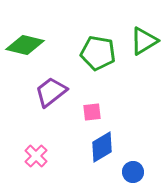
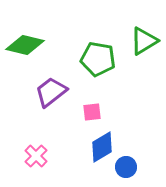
green pentagon: moved 6 px down
blue circle: moved 7 px left, 5 px up
